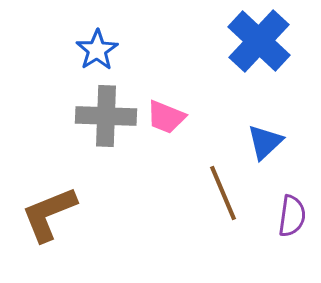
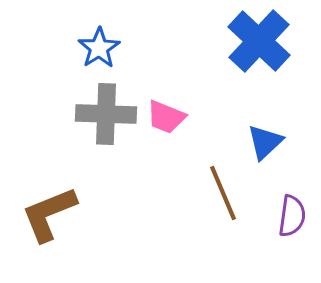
blue star: moved 2 px right, 2 px up
gray cross: moved 2 px up
